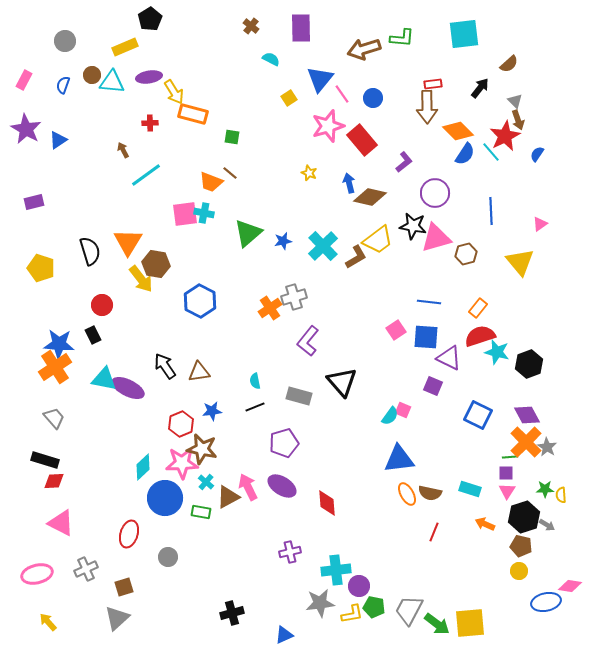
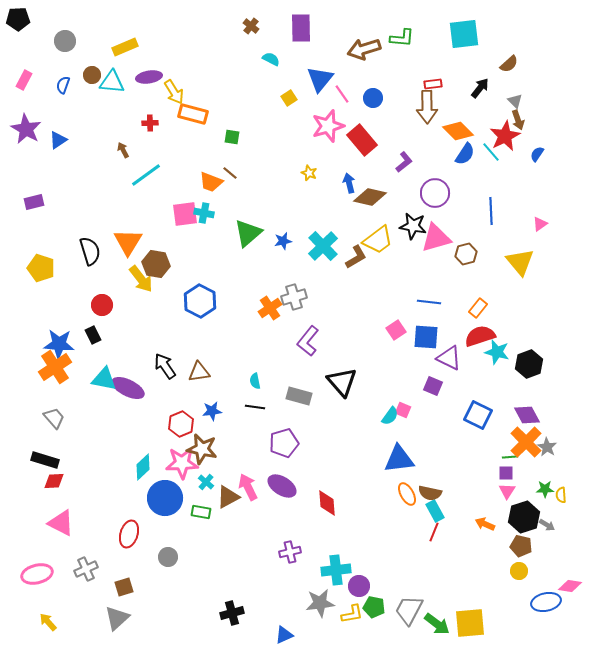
black pentagon at (150, 19): moved 132 px left; rotated 30 degrees clockwise
black line at (255, 407): rotated 30 degrees clockwise
cyan rectangle at (470, 489): moved 35 px left, 22 px down; rotated 45 degrees clockwise
